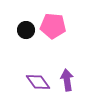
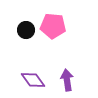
purple diamond: moved 5 px left, 2 px up
